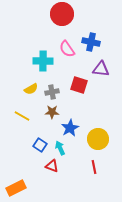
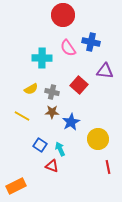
red circle: moved 1 px right, 1 px down
pink semicircle: moved 1 px right, 1 px up
cyan cross: moved 1 px left, 3 px up
purple triangle: moved 4 px right, 2 px down
red square: rotated 24 degrees clockwise
gray cross: rotated 24 degrees clockwise
blue star: moved 1 px right, 6 px up
cyan arrow: moved 1 px down
red line: moved 14 px right
orange rectangle: moved 2 px up
